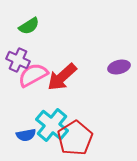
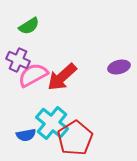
cyan cross: moved 2 px up
